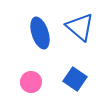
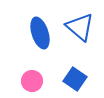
pink circle: moved 1 px right, 1 px up
